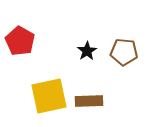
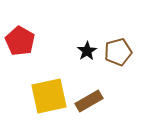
brown pentagon: moved 6 px left; rotated 20 degrees counterclockwise
brown rectangle: rotated 28 degrees counterclockwise
